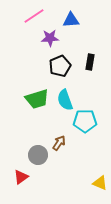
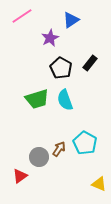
pink line: moved 12 px left
blue triangle: rotated 30 degrees counterclockwise
purple star: rotated 24 degrees counterclockwise
black rectangle: moved 1 px down; rotated 28 degrees clockwise
black pentagon: moved 1 px right, 2 px down; rotated 20 degrees counterclockwise
cyan pentagon: moved 22 px down; rotated 30 degrees clockwise
brown arrow: moved 6 px down
gray circle: moved 1 px right, 2 px down
red triangle: moved 1 px left, 1 px up
yellow triangle: moved 1 px left, 1 px down
